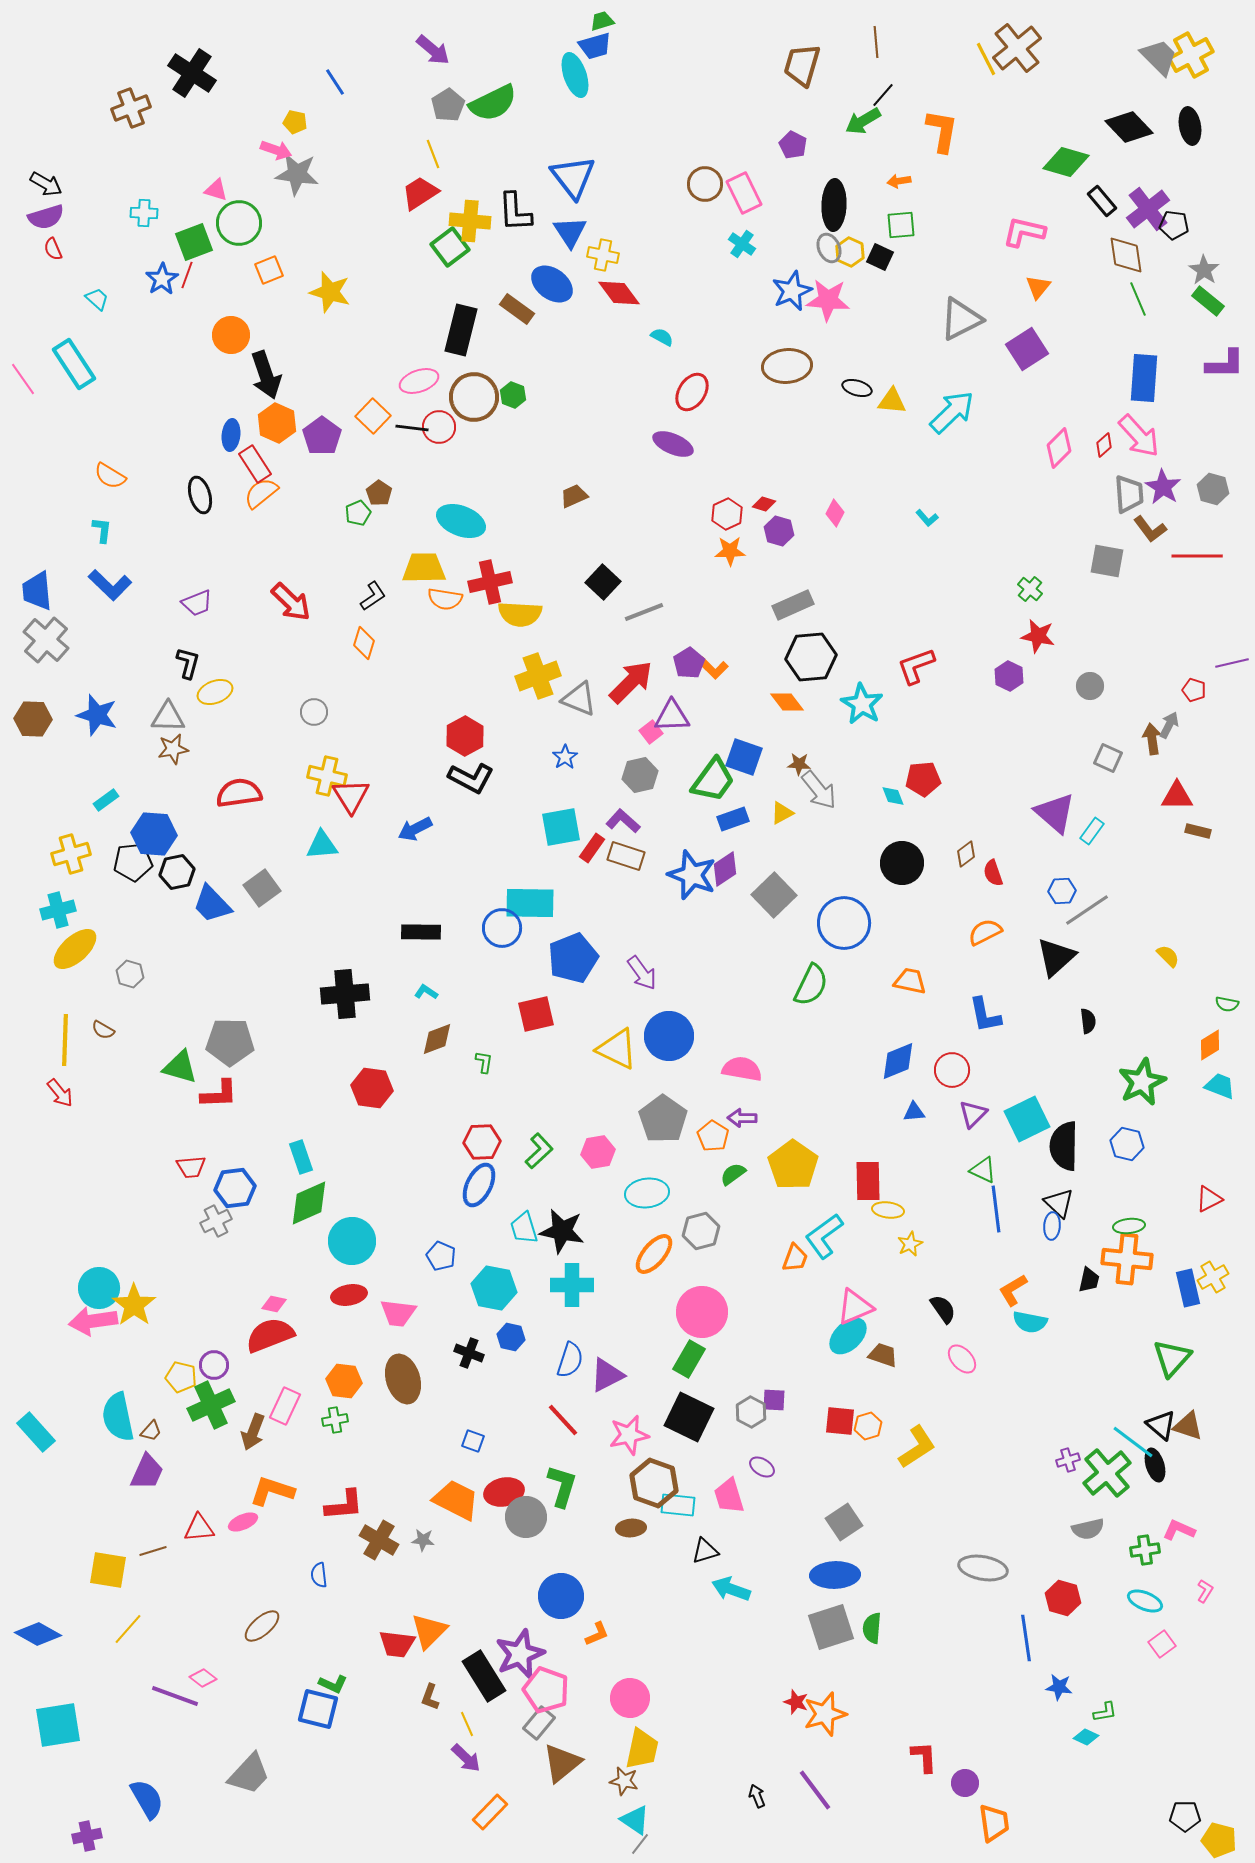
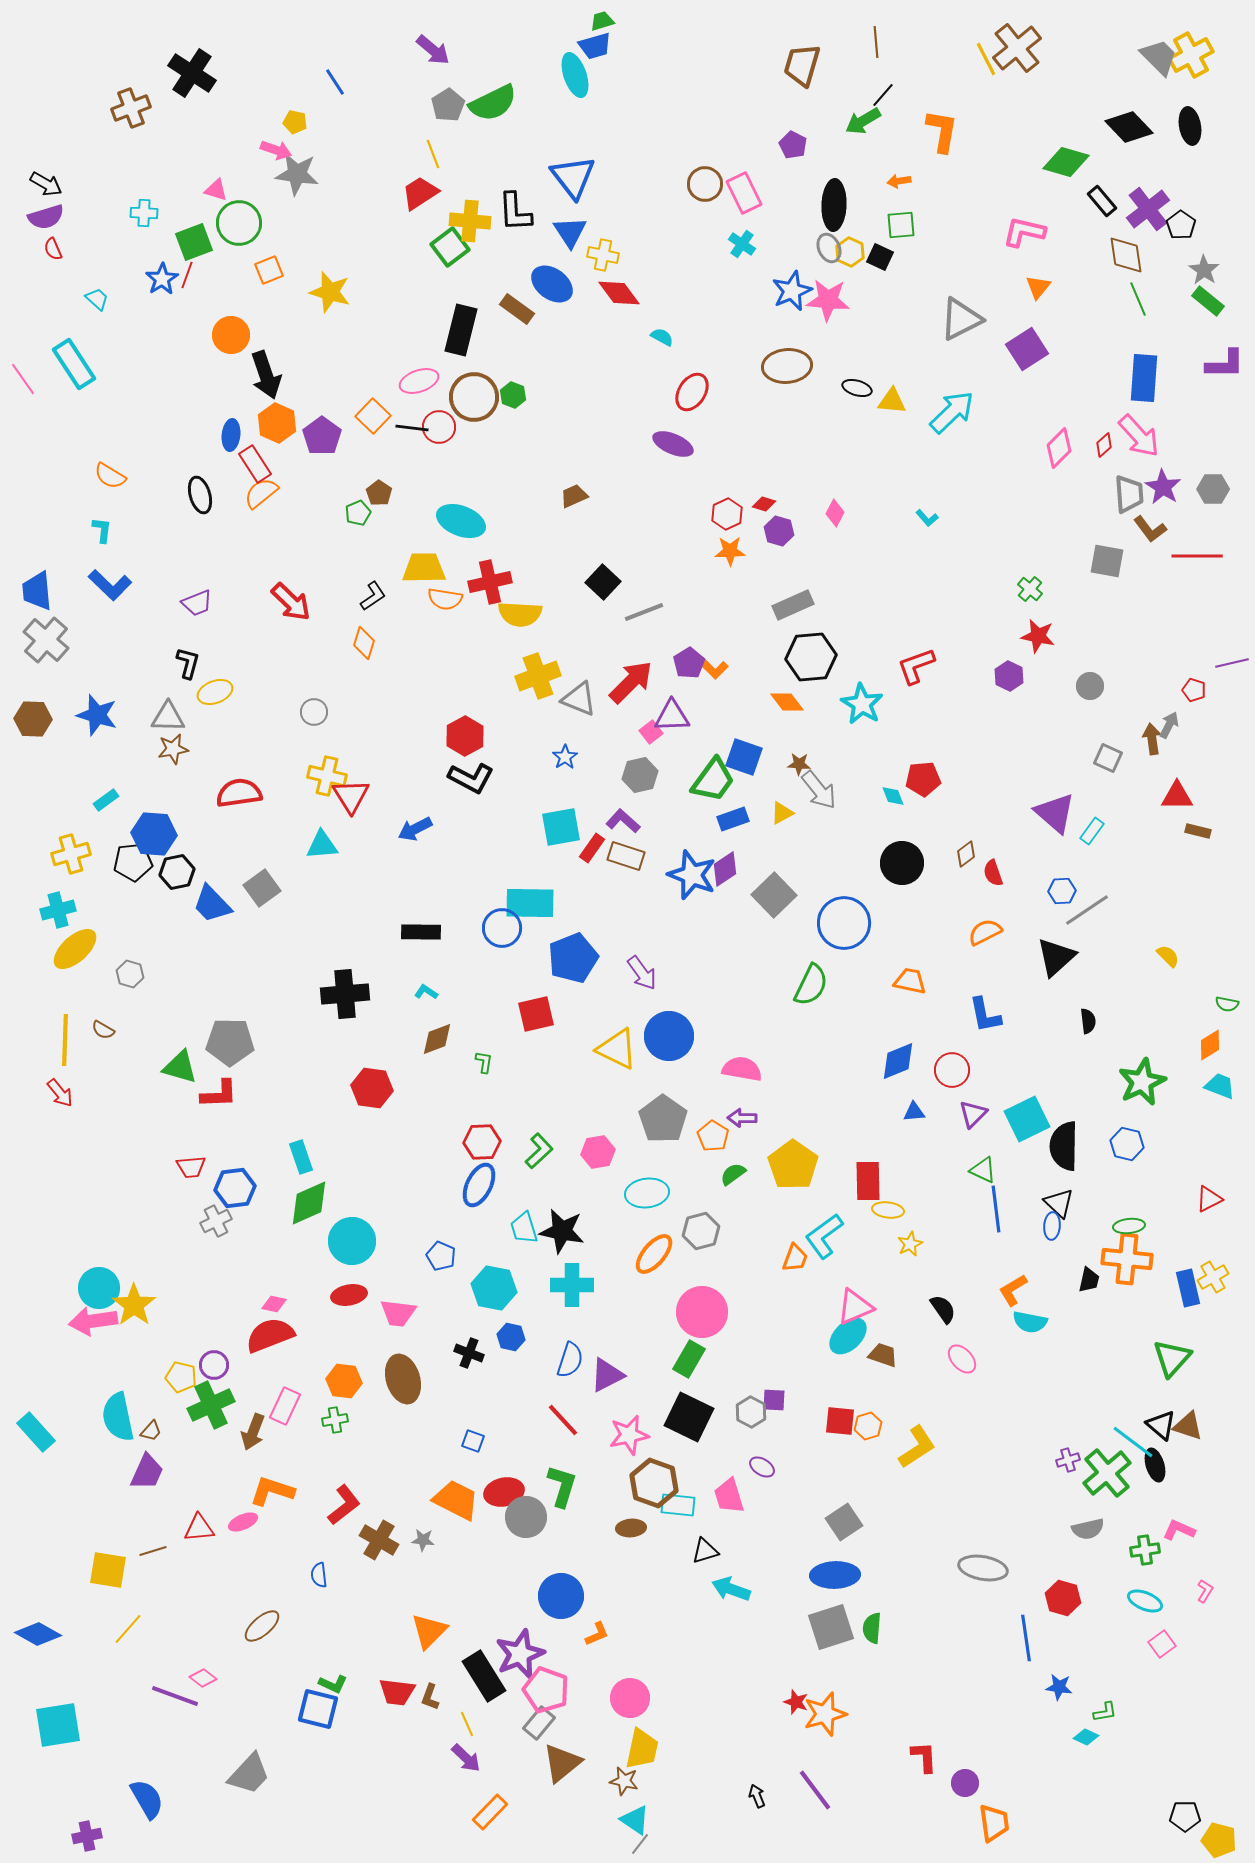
black pentagon at (1174, 225): moved 7 px right; rotated 28 degrees clockwise
gray hexagon at (1213, 489): rotated 16 degrees counterclockwise
red L-shape at (344, 1505): rotated 33 degrees counterclockwise
red trapezoid at (397, 1644): moved 48 px down
